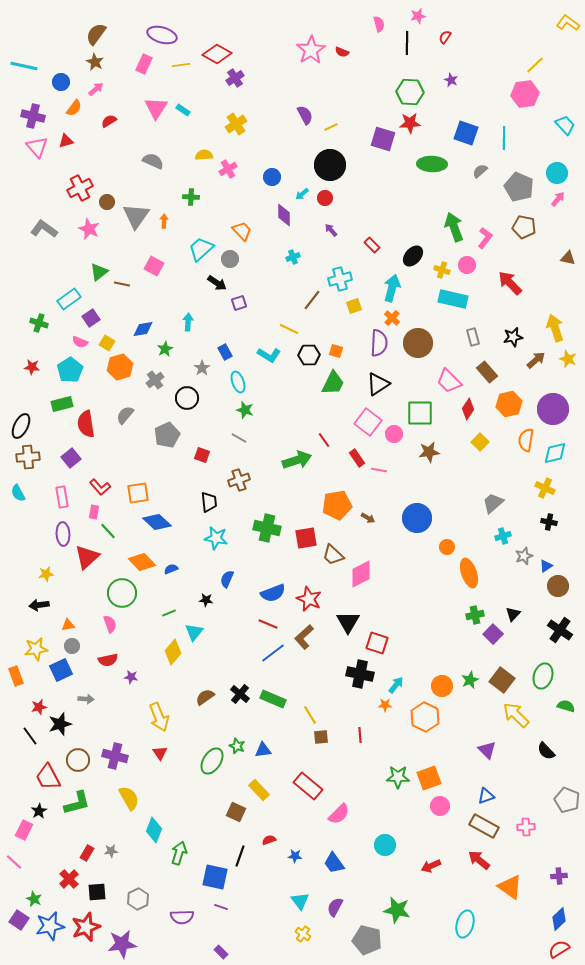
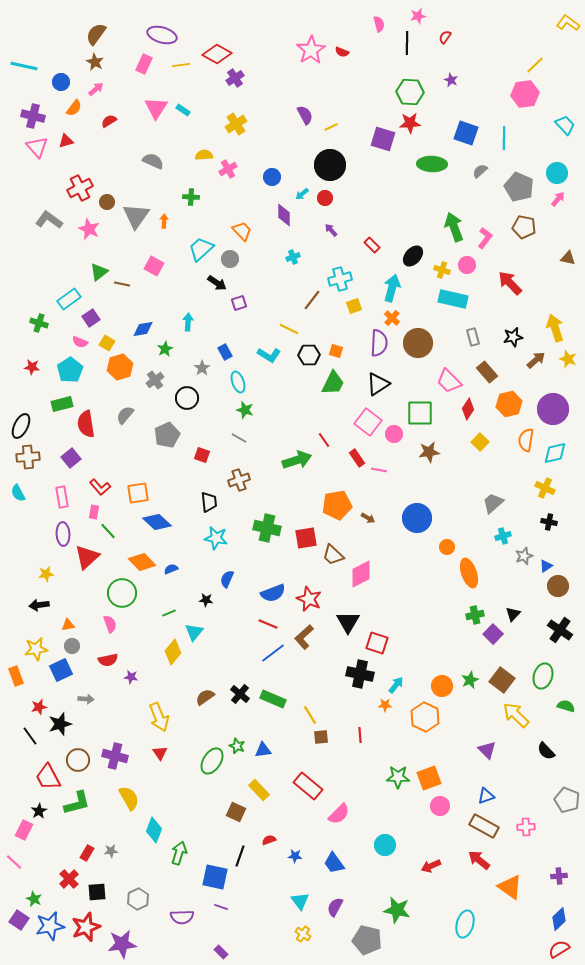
gray L-shape at (44, 229): moved 5 px right, 9 px up
